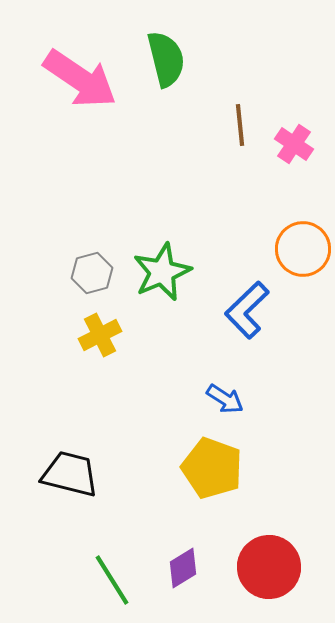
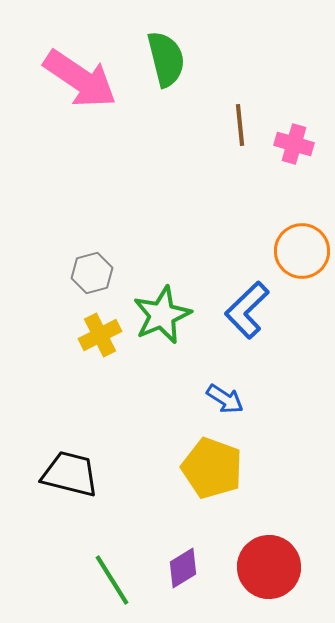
pink cross: rotated 18 degrees counterclockwise
orange circle: moved 1 px left, 2 px down
green star: moved 43 px down
